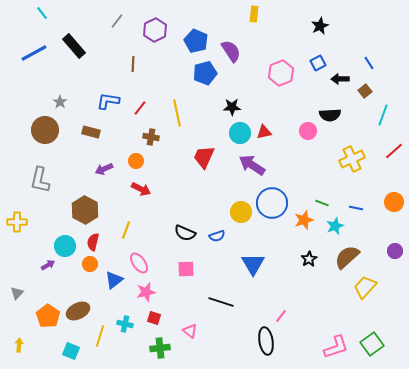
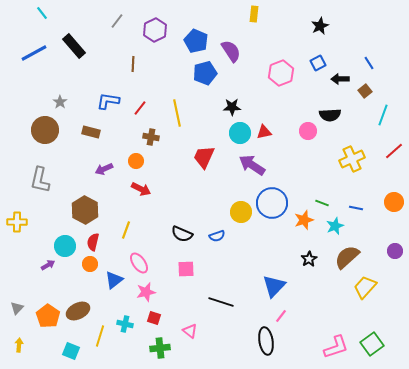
black semicircle at (185, 233): moved 3 px left, 1 px down
blue triangle at (253, 264): moved 21 px right, 22 px down; rotated 15 degrees clockwise
gray triangle at (17, 293): moved 15 px down
